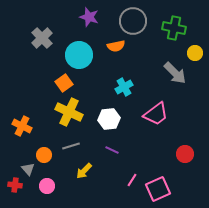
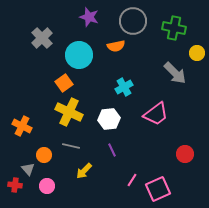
yellow circle: moved 2 px right
gray line: rotated 30 degrees clockwise
purple line: rotated 40 degrees clockwise
